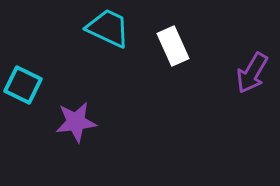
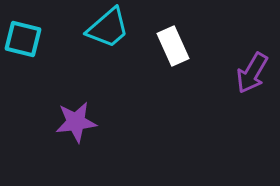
cyan trapezoid: rotated 114 degrees clockwise
cyan square: moved 46 px up; rotated 12 degrees counterclockwise
